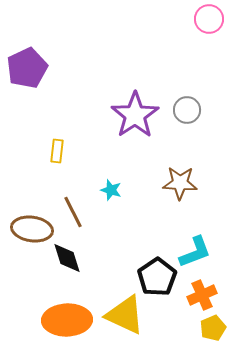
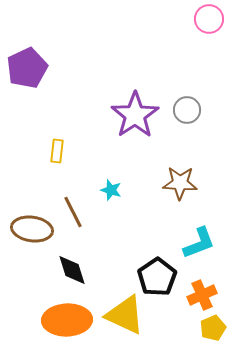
cyan L-shape: moved 4 px right, 9 px up
black diamond: moved 5 px right, 12 px down
